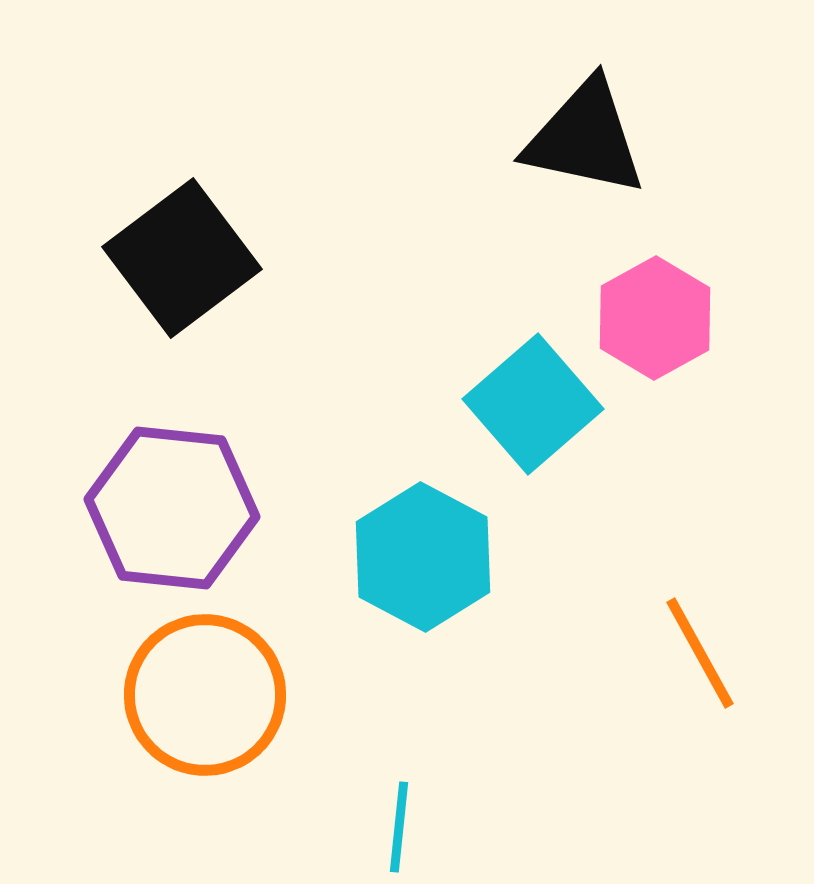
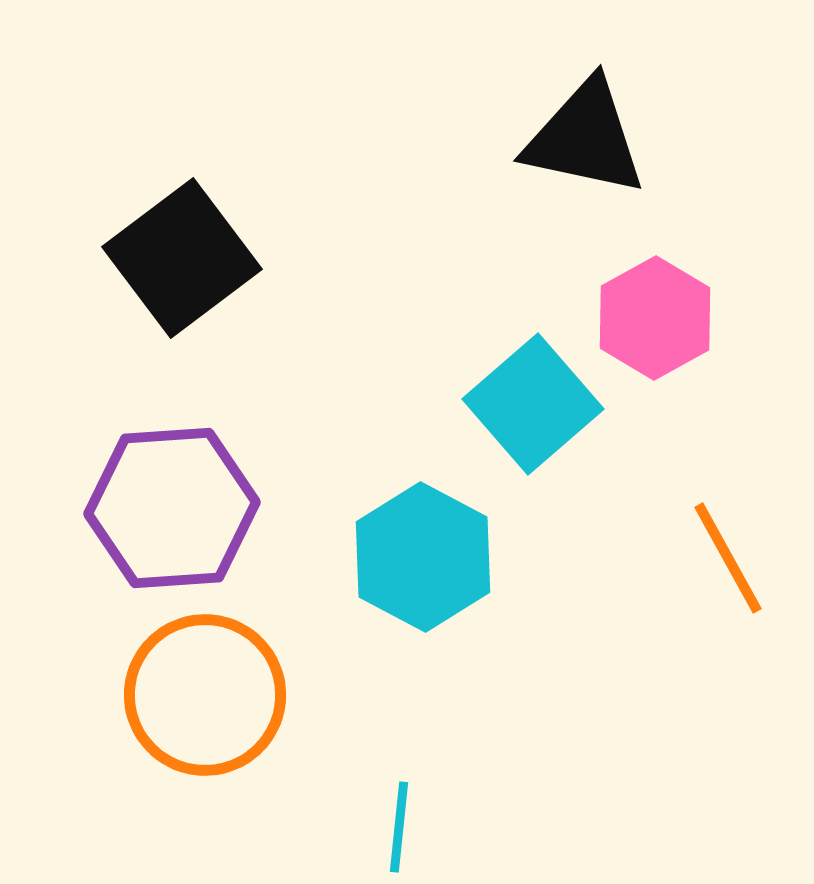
purple hexagon: rotated 10 degrees counterclockwise
orange line: moved 28 px right, 95 px up
